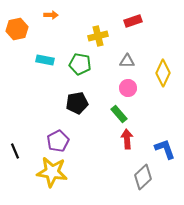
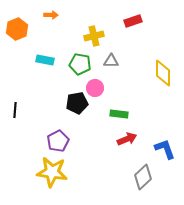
orange hexagon: rotated 10 degrees counterclockwise
yellow cross: moved 4 px left
gray triangle: moved 16 px left
yellow diamond: rotated 24 degrees counterclockwise
pink circle: moved 33 px left
green rectangle: rotated 42 degrees counterclockwise
red arrow: rotated 72 degrees clockwise
black line: moved 41 px up; rotated 28 degrees clockwise
